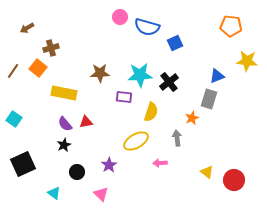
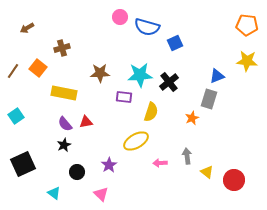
orange pentagon: moved 16 px right, 1 px up
brown cross: moved 11 px right
cyan square: moved 2 px right, 3 px up; rotated 21 degrees clockwise
gray arrow: moved 10 px right, 18 px down
